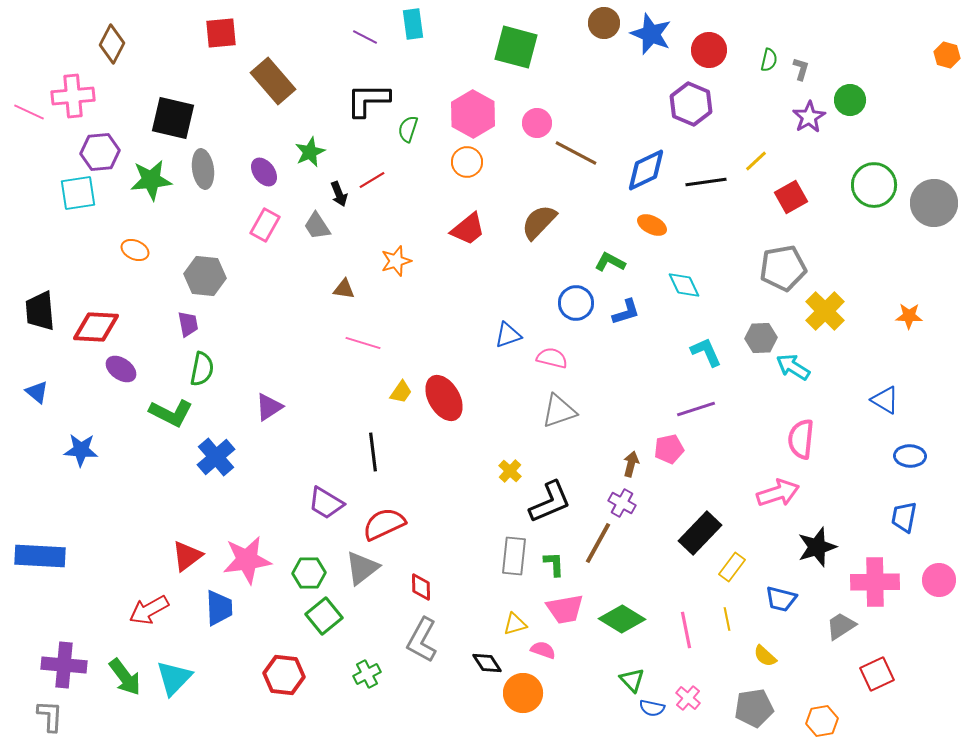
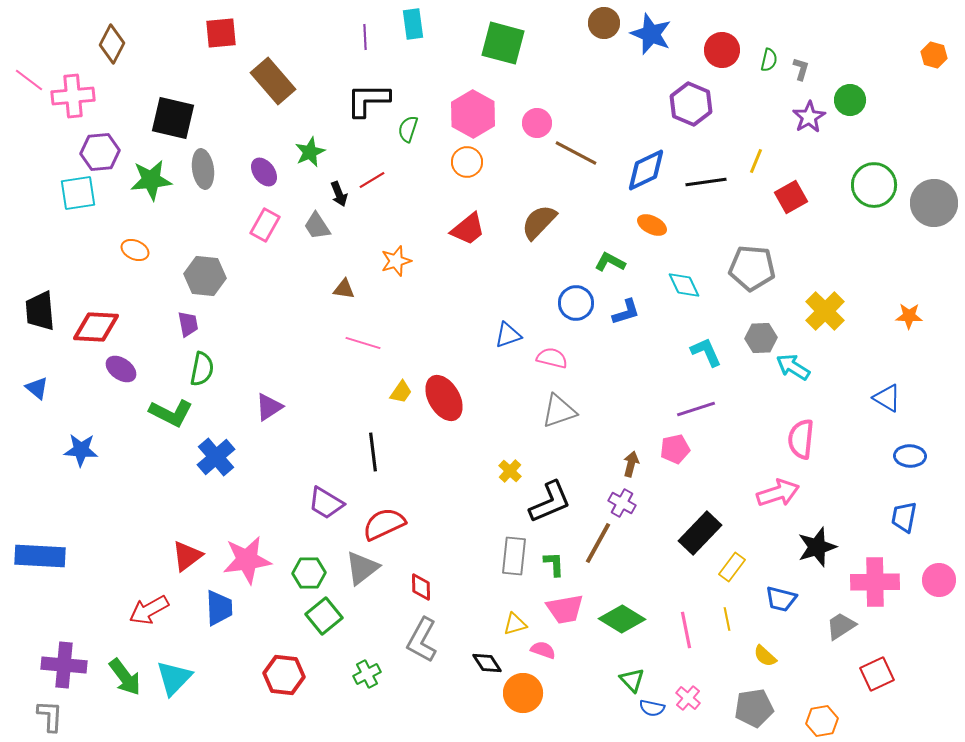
purple line at (365, 37): rotated 60 degrees clockwise
green square at (516, 47): moved 13 px left, 4 px up
red circle at (709, 50): moved 13 px right
orange hexagon at (947, 55): moved 13 px left
pink line at (29, 112): moved 32 px up; rotated 12 degrees clockwise
yellow line at (756, 161): rotated 25 degrees counterclockwise
gray pentagon at (783, 268): moved 31 px left; rotated 15 degrees clockwise
blue triangle at (37, 392): moved 4 px up
blue triangle at (885, 400): moved 2 px right, 2 px up
pink pentagon at (669, 449): moved 6 px right
